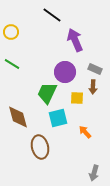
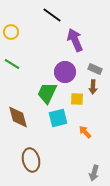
yellow square: moved 1 px down
brown ellipse: moved 9 px left, 13 px down
